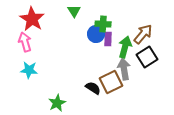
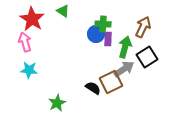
green triangle: moved 11 px left; rotated 24 degrees counterclockwise
brown arrow: moved 7 px up; rotated 15 degrees counterclockwise
gray arrow: rotated 65 degrees clockwise
